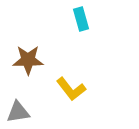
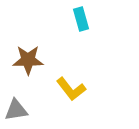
gray triangle: moved 2 px left, 2 px up
